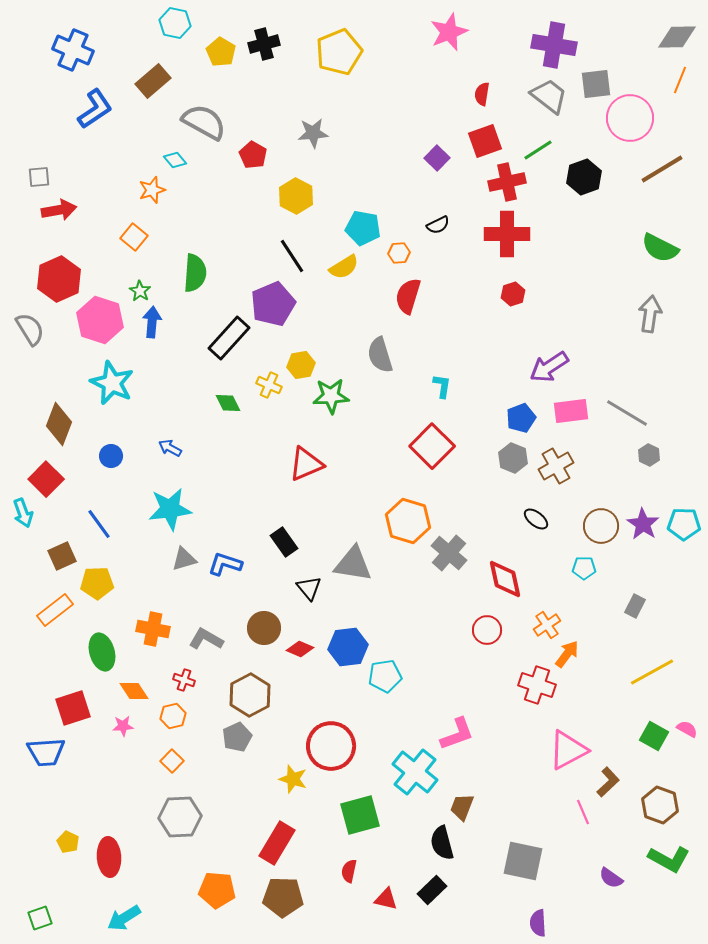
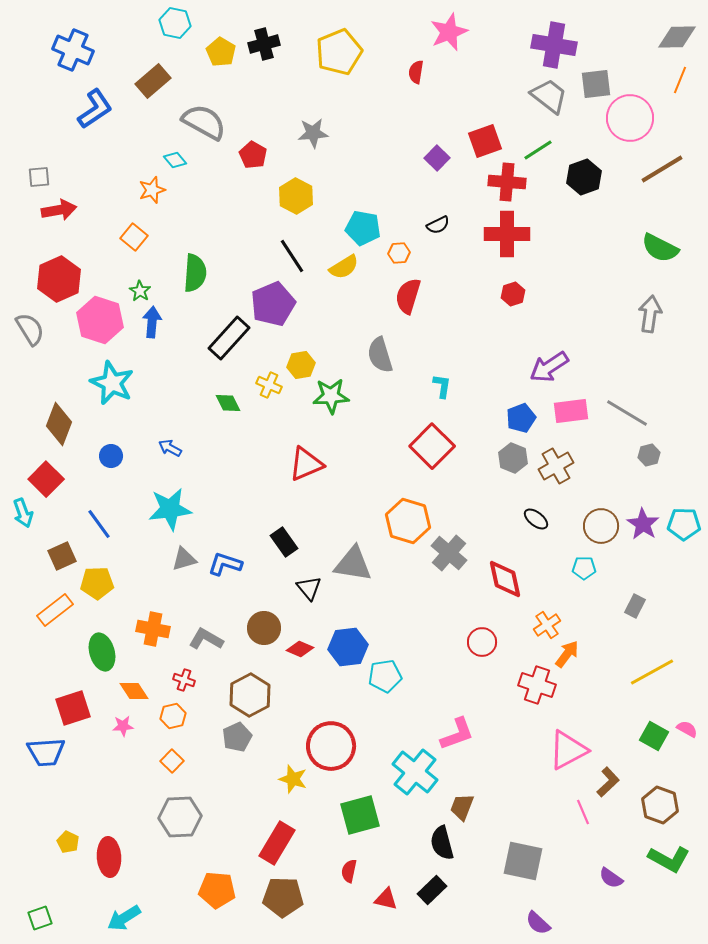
red semicircle at (482, 94): moved 66 px left, 22 px up
red cross at (507, 182): rotated 18 degrees clockwise
gray hexagon at (649, 455): rotated 20 degrees clockwise
red circle at (487, 630): moved 5 px left, 12 px down
purple semicircle at (538, 923): rotated 44 degrees counterclockwise
